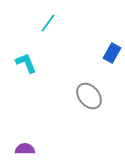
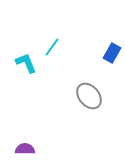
cyan line: moved 4 px right, 24 px down
